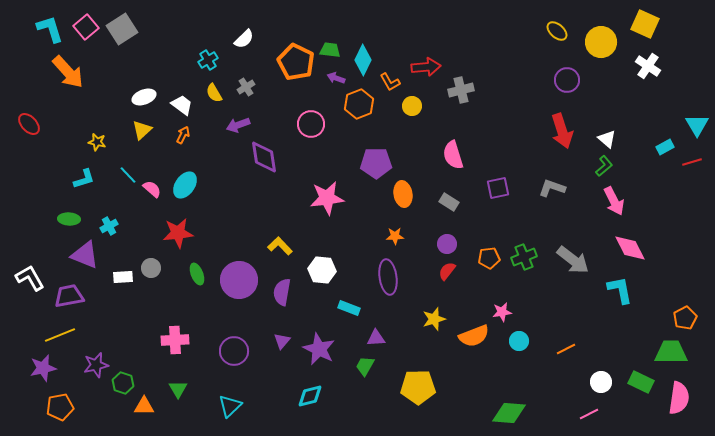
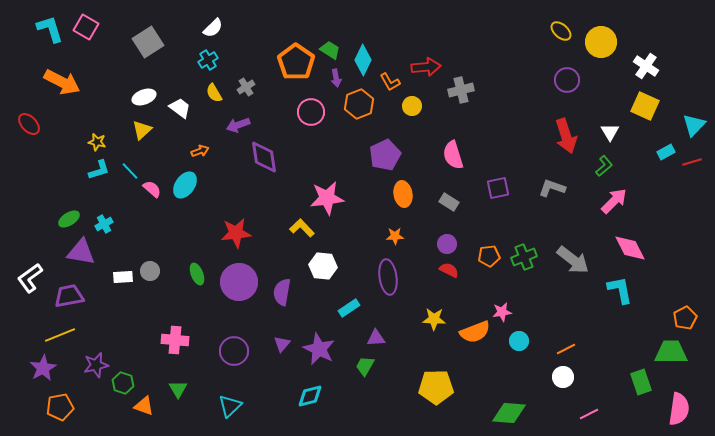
yellow square at (645, 24): moved 82 px down
pink square at (86, 27): rotated 20 degrees counterclockwise
gray square at (122, 29): moved 26 px right, 13 px down
yellow ellipse at (557, 31): moved 4 px right
white semicircle at (244, 39): moved 31 px left, 11 px up
green trapezoid at (330, 50): rotated 25 degrees clockwise
orange pentagon at (296, 62): rotated 9 degrees clockwise
white cross at (648, 66): moved 2 px left
orange arrow at (68, 72): moved 6 px left, 10 px down; rotated 21 degrees counterclockwise
purple arrow at (336, 78): rotated 120 degrees counterclockwise
white trapezoid at (182, 105): moved 2 px left, 3 px down
pink circle at (311, 124): moved 12 px up
cyan triangle at (697, 125): moved 3 px left; rotated 15 degrees clockwise
red arrow at (562, 131): moved 4 px right, 5 px down
orange arrow at (183, 135): moved 17 px right, 16 px down; rotated 42 degrees clockwise
white triangle at (607, 139): moved 3 px right, 7 px up; rotated 18 degrees clockwise
cyan rectangle at (665, 147): moved 1 px right, 5 px down
purple pentagon at (376, 163): moved 9 px right, 8 px up; rotated 24 degrees counterclockwise
cyan line at (128, 175): moved 2 px right, 4 px up
cyan L-shape at (84, 179): moved 15 px right, 9 px up
pink arrow at (614, 201): rotated 108 degrees counterclockwise
green ellipse at (69, 219): rotated 35 degrees counterclockwise
cyan cross at (109, 226): moved 5 px left, 2 px up
red star at (178, 233): moved 58 px right
yellow L-shape at (280, 246): moved 22 px right, 18 px up
purple triangle at (85, 255): moved 4 px left, 3 px up; rotated 12 degrees counterclockwise
orange pentagon at (489, 258): moved 2 px up
gray circle at (151, 268): moved 1 px left, 3 px down
white hexagon at (322, 270): moved 1 px right, 4 px up
red semicircle at (447, 271): moved 2 px right, 1 px up; rotated 78 degrees clockwise
white L-shape at (30, 278): rotated 96 degrees counterclockwise
purple circle at (239, 280): moved 2 px down
cyan rectangle at (349, 308): rotated 55 degrees counterclockwise
yellow star at (434, 319): rotated 20 degrees clockwise
orange semicircle at (474, 336): moved 1 px right, 4 px up
pink cross at (175, 340): rotated 8 degrees clockwise
purple triangle at (282, 341): moved 3 px down
purple star at (43, 368): rotated 16 degrees counterclockwise
white circle at (601, 382): moved 38 px left, 5 px up
green rectangle at (641, 382): rotated 45 degrees clockwise
yellow pentagon at (418, 387): moved 18 px right
pink semicircle at (679, 398): moved 11 px down
orange triangle at (144, 406): rotated 20 degrees clockwise
